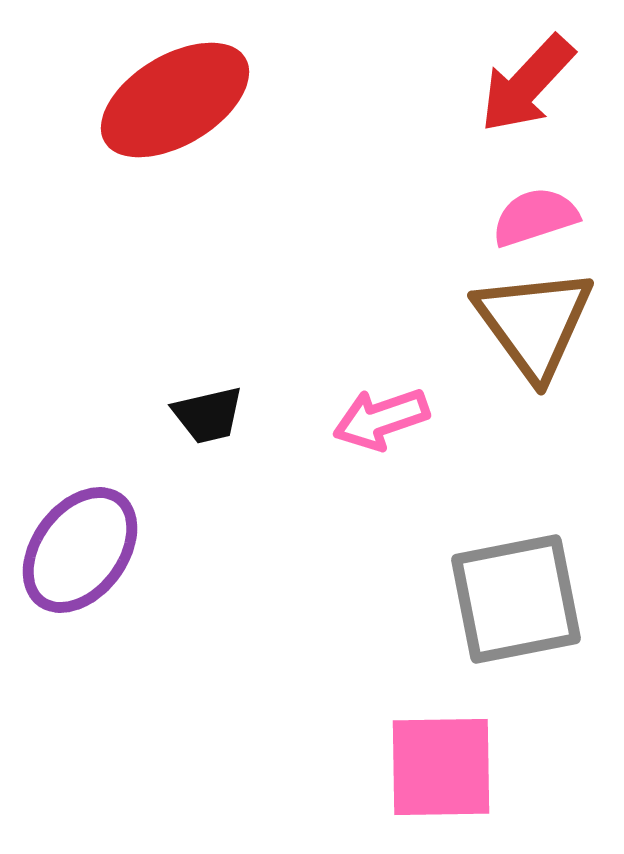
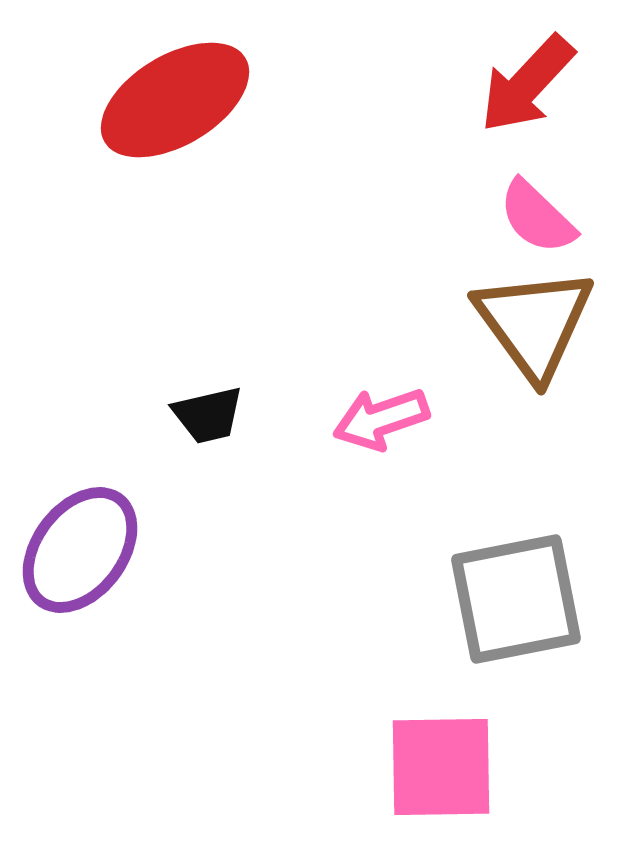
pink semicircle: moved 2 px right; rotated 118 degrees counterclockwise
